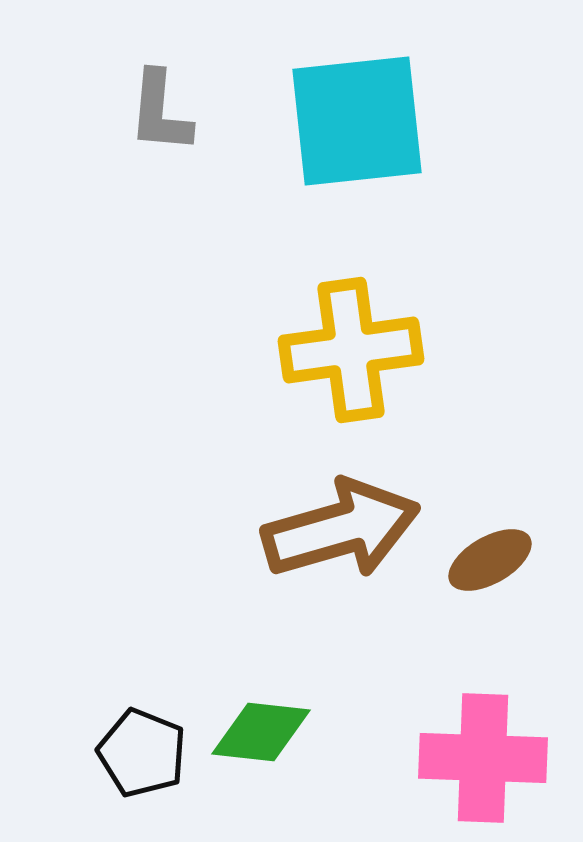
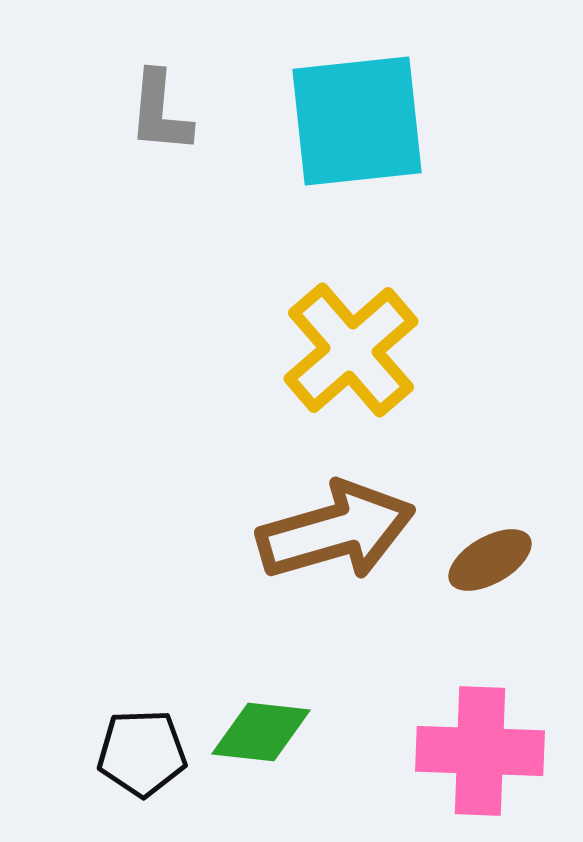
yellow cross: rotated 33 degrees counterclockwise
brown arrow: moved 5 px left, 2 px down
black pentagon: rotated 24 degrees counterclockwise
pink cross: moved 3 px left, 7 px up
